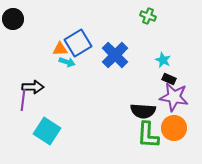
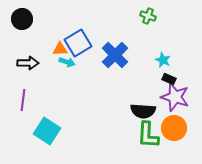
black circle: moved 9 px right
black arrow: moved 5 px left, 24 px up
purple star: moved 1 px right; rotated 8 degrees clockwise
